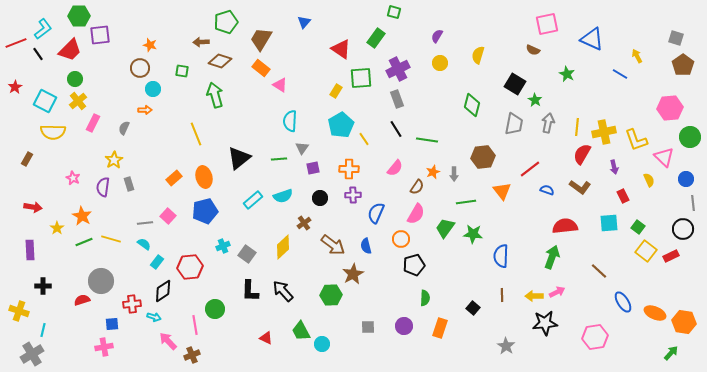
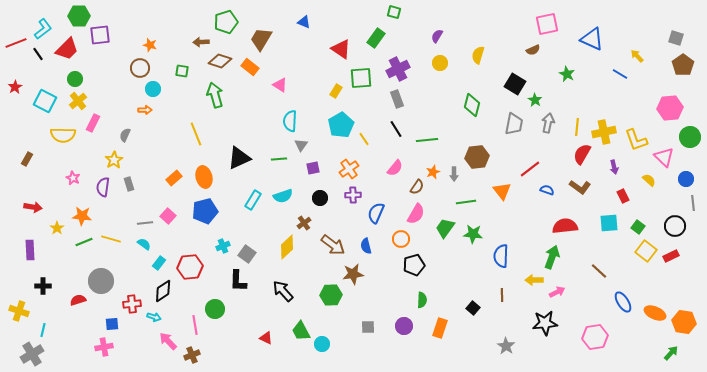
blue triangle at (304, 22): rotated 48 degrees counterclockwise
red trapezoid at (70, 50): moved 3 px left, 1 px up
brown semicircle at (533, 50): rotated 48 degrees counterclockwise
yellow arrow at (637, 56): rotated 16 degrees counterclockwise
orange rectangle at (261, 68): moved 11 px left, 1 px up
gray semicircle at (124, 128): moved 1 px right, 7 px down
yellow semicircle at (53, 132): moved 10 px right, 3 px down
green line at (427, 140): rotated 15 degrees counterclockwise
gray triangle at (302, 148): moved 1 px left, 3 px up
brown hexagon at (483, 157): moved 6 px left
black triangle at (239, 158): rotated 15 degrees clockwise
orange cross at (349, 169): rotated 36 degrees counterclockwise
yellow semicircle at (649, 180): rotated 24 degrees counterclockwise
cyan rectangle at (253, 200): rotated 18 degrees counterclockwise
orange star at (82, 216): rotated 24 degrees counterclockwise
black circle at (683, 229): moved 8 px left, 3 px up
yellow diamond at (283, 247): moved 4 px right
cyan rectangle at (157, 262): moved 2 px right, 1 px down
brown star at (353, 274): rotated 20 degrees clockwise
black L-shape at (250, 291): moved 12 px left, 10 px up
yellow arrow at (534, 296): moved 16 px up
green semicircle at (425, 298): moved 3 px left, 2 px down
red semicircle at (82, 300): moved 4 px left
